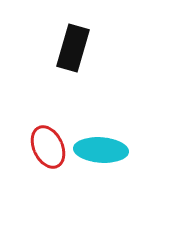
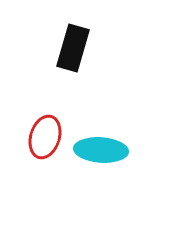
red ellipse: moved 3 px left, 10 px up; rotated 42 degrees clockwise
